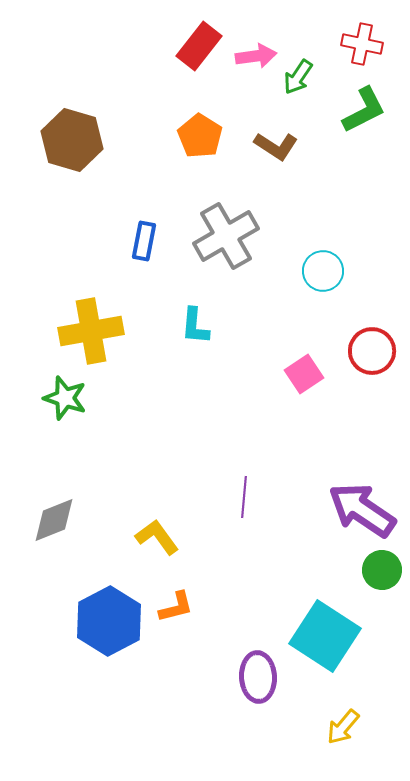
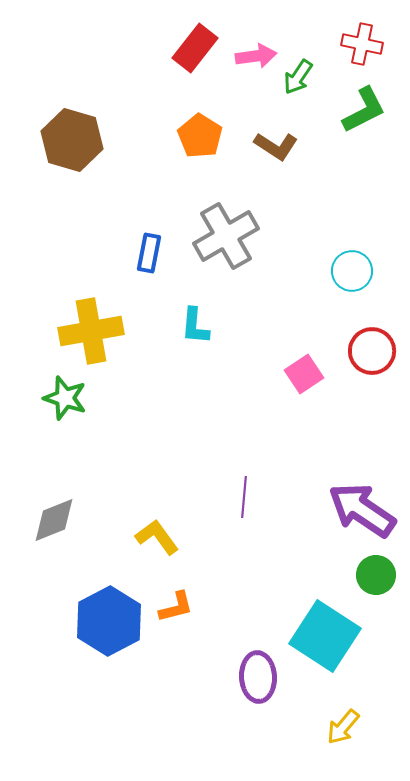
red rectangle: moved 4 px left, 2 px down
blue rectangle: moved 5 px right, 12 px down
cyan circle: moved 29 px right
green circle: moved 6 px left, 5 px down
